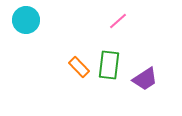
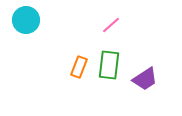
pink line: moved 7 px left, 4 px down
orange rectangle: rotated 65 degrees clockwise
